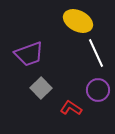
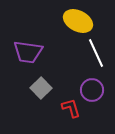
purple trapezoid: moved 1 px left, 2 px up; rotated 28 degrees clockwise
purple circle: moved 6 px left
red L-shape: rotated 40 degrees clockwise
